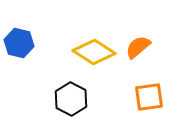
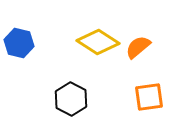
yellow diamond: moved 4 px right, 10 px up
